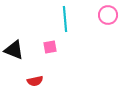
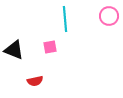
pink circle: moved 1 px right, 1 px down
